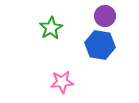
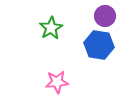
blue hexagon: moved 1 px left
pink star: moved 5 px left
